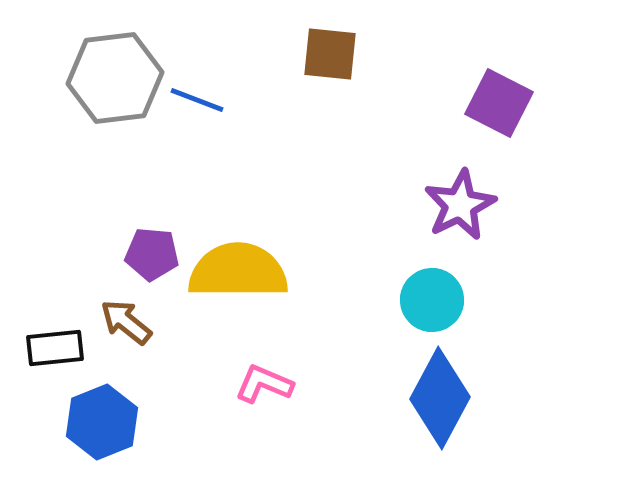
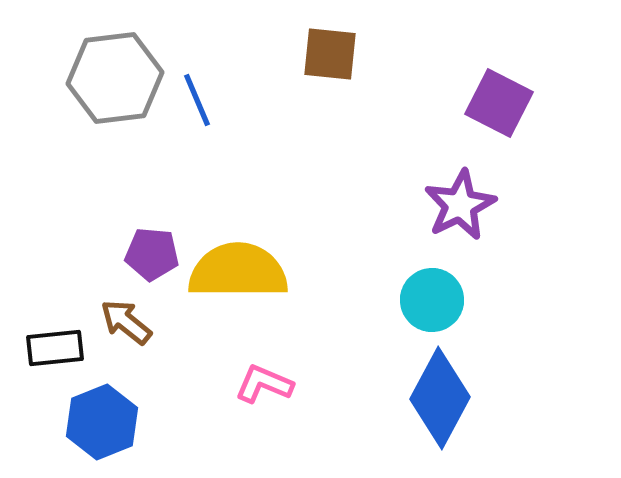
blue line: rotated 46 degrees clockwise
